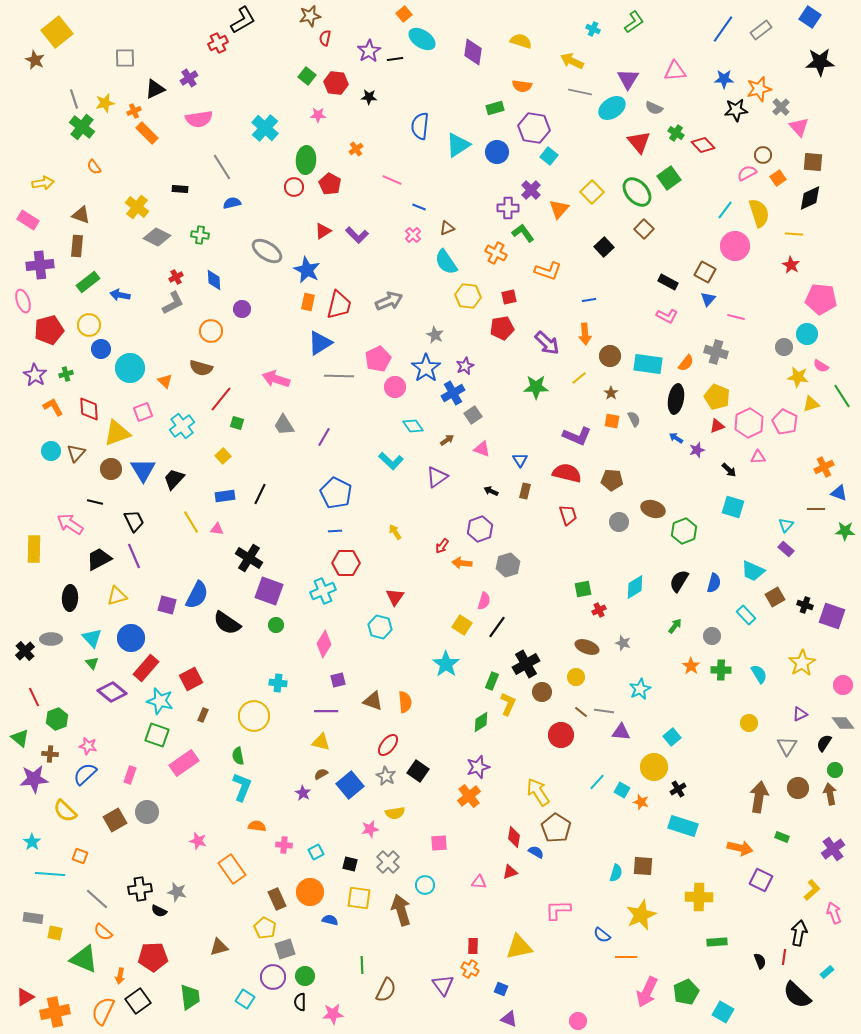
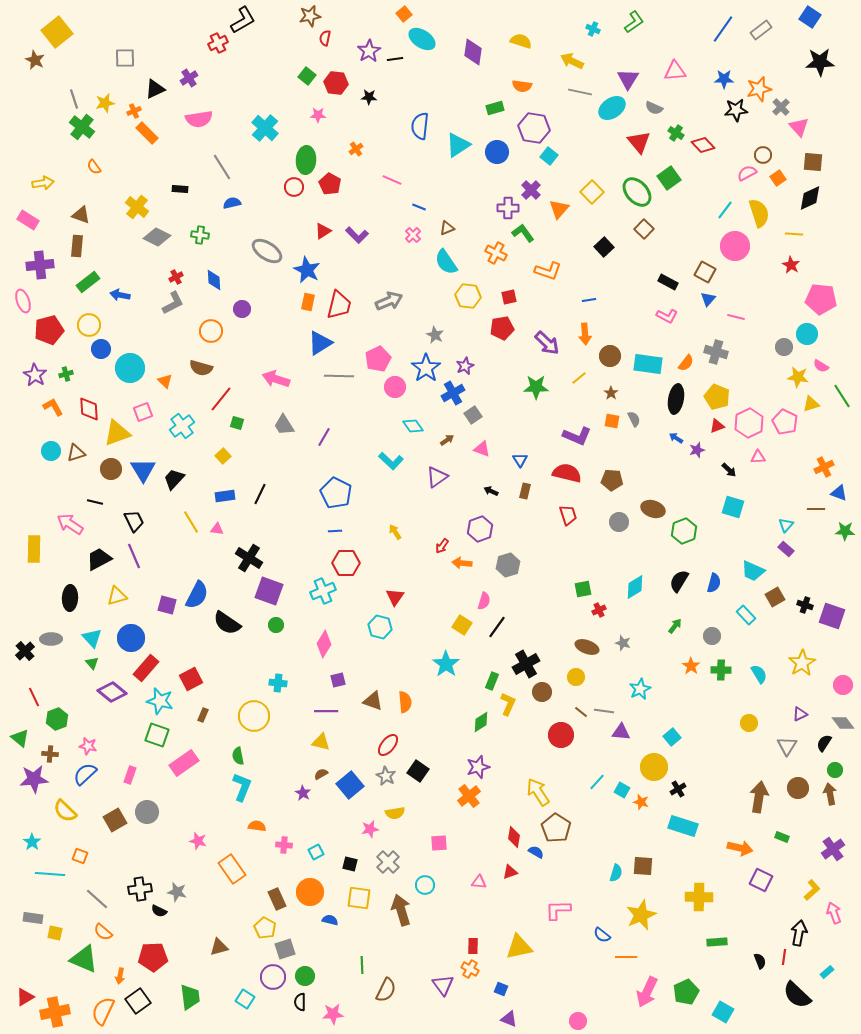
brown triangle at (76, 453): rotated 30 degrees clockwise
